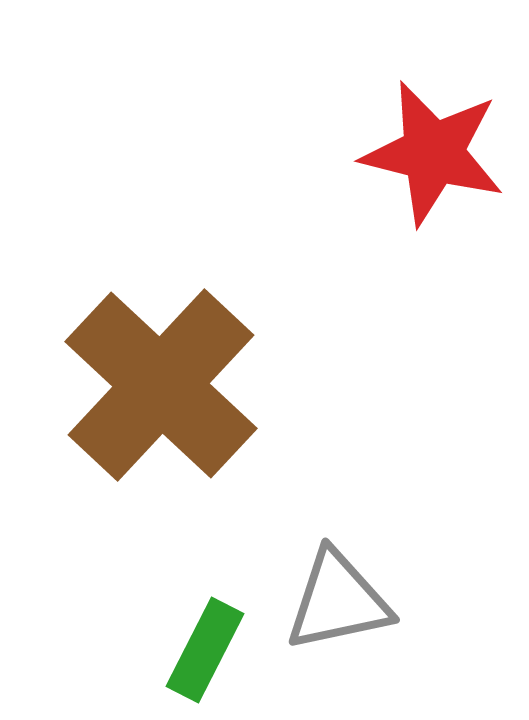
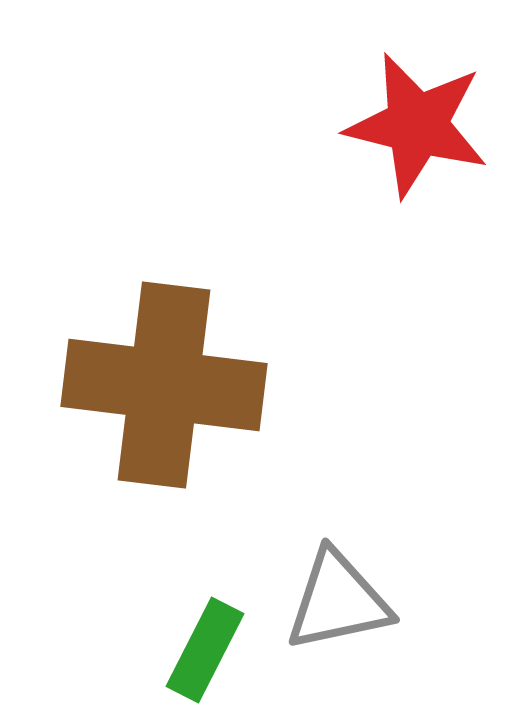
red star: moved 16 px left, 28 px up
brown cross: moved 3 px right; rotated 36 degrees counterclockwise
